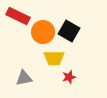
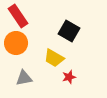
red rectangle: rotated 30 degrees clockwise
orange circle: moved 27 px left, 11 px down
yellow trapezoid: rotated 30 degrees clockwise
